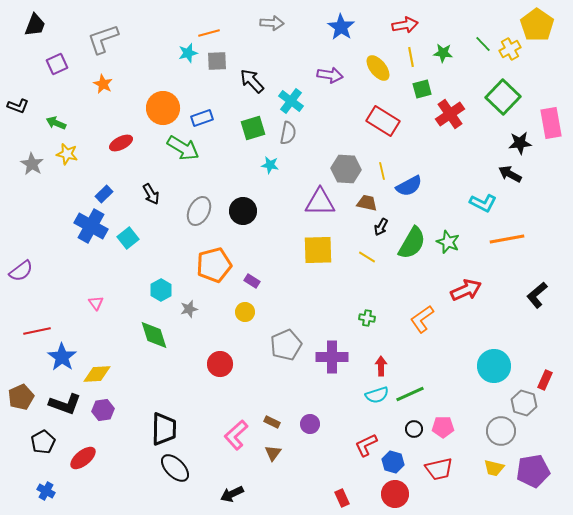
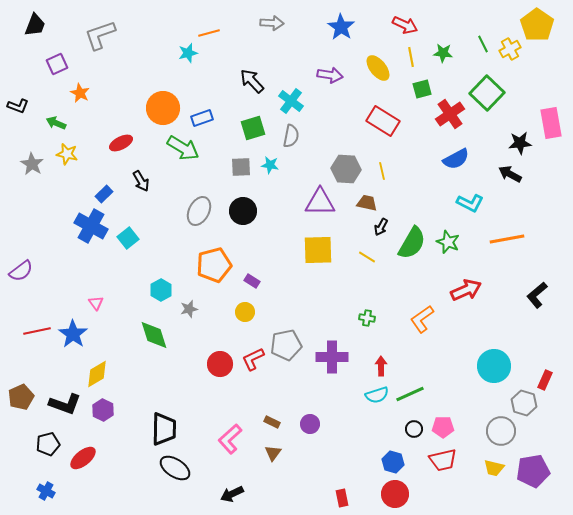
red arrow at (405, 25): rotated 35 degrees clockwise
gray L-shape at (103, 39): moved 3 px left, 4 px up
green line at (483, 44): rotated 18 degrees clockwise
gray square at (217, 61): moved 24 px right, 106 px down
orange star at (103, 84): moved 23 px left, 9 px down
green square at (503, 97): moved 16 px left, 4 px up
gray semicircle at (288, 133): moved 3 px right, 3 px down
blue semicircle at (409, 186): moved 47 px right, 27 px up
black arrow at (151, 194): moved 10 px left, 13 px up
cyan L-shape at (483, 203): moved 13 px left
gray pentagon at (286, 345): rotated 12 degrees clockwise
blue star at (62, 357): moved 11 px right, 23 px up
yellow diamond at (97, 374): rotated 28 degrees counterclockwise
purple hexagon at (103, 410): rotated 25 degrees counterclockwise
pink L-shape at (236, 435): moved 6 px left, 4 px down
black pentagon at (43, 442): moved 5 px right, 2 px down; rotated 15 degrees clockwise
red L-shape at (366, 445): moved 113 px left, 86 px up
black ellipse at (175, 468): rotated 12 degrees counterclockwise
red trapezoid at (439, 469): moved 4 px right, 9 px up
red rectangle at (342, 498): rotated 12 degrees clockwise
